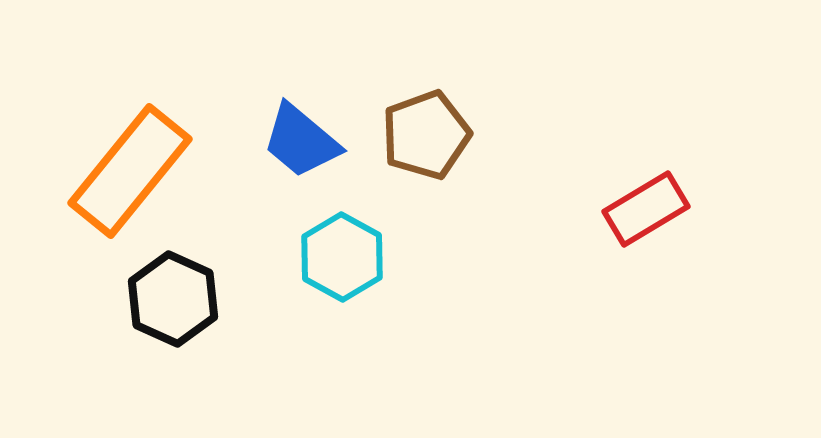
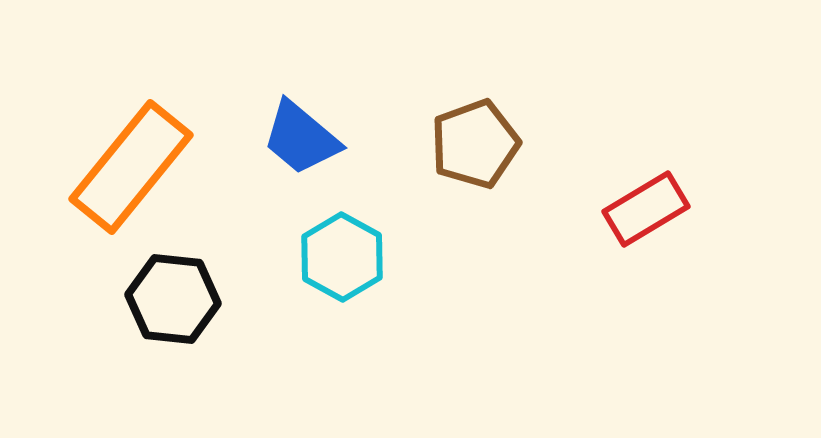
brown pentagon: moved 49 px right, 9 px down
blue trapezoid: moved 3 px up
orange rectangle: moved 1 px right, 4 px up
black hexagon: rotated 18 degrees counterclockwise
